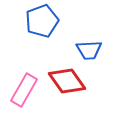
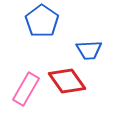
blue pentagon: rotated 16 degrees counterclockwise
pink rectangle: moved 2 px right, 1 px up
